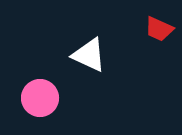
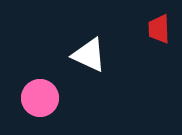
red trapezoid: rotated 64 degrees clockwise
